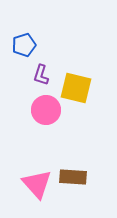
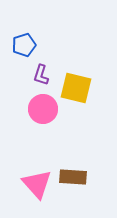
pink circle: moved 3 px left, 1 px up
